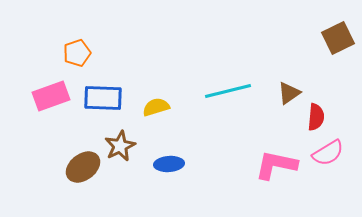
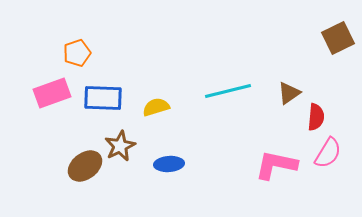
pink rectangle: moved 1 px right, 3 px up
pink semicircle: rotated 28 degrees counterclockwise
brown ellipse: moved 2 px right, 1 px up
